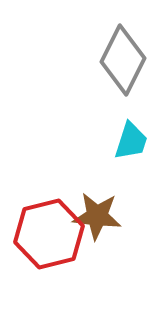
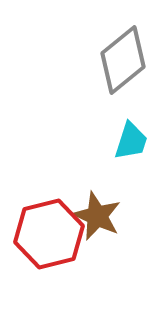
gray diamond: rotated 24 degrees clockwise
brown star: rotated 18 degrees clockwise
